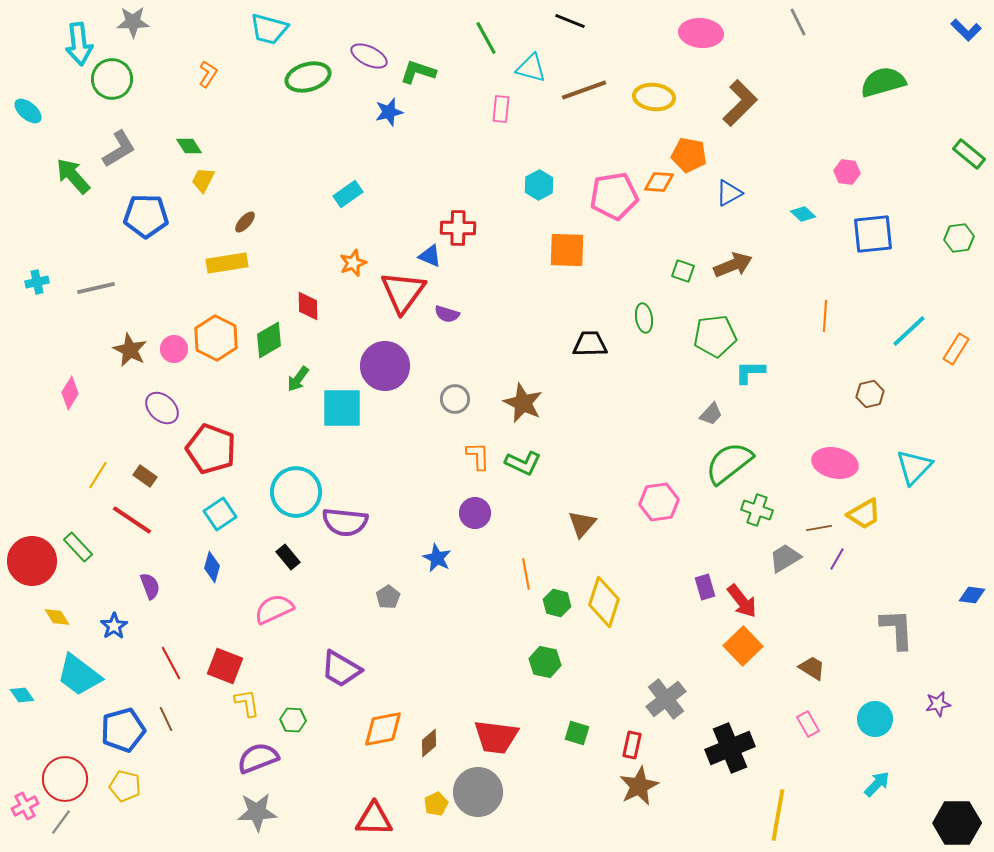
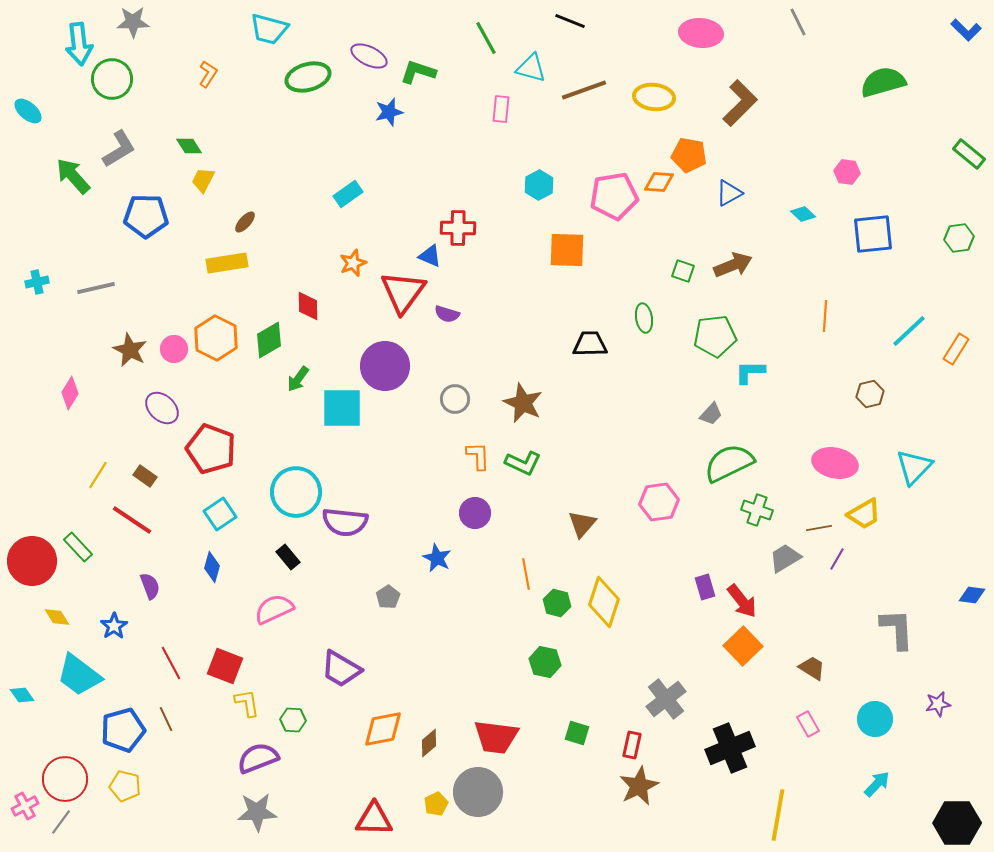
green semicircle at (729, 463): rotated 12 degrees clockwise
